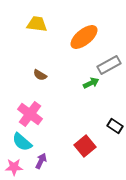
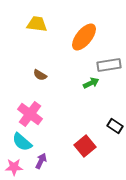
orange ellipse: rotated 12 degrees counterclockwise
gray rectangle: rotated 20 degrees clockwise
